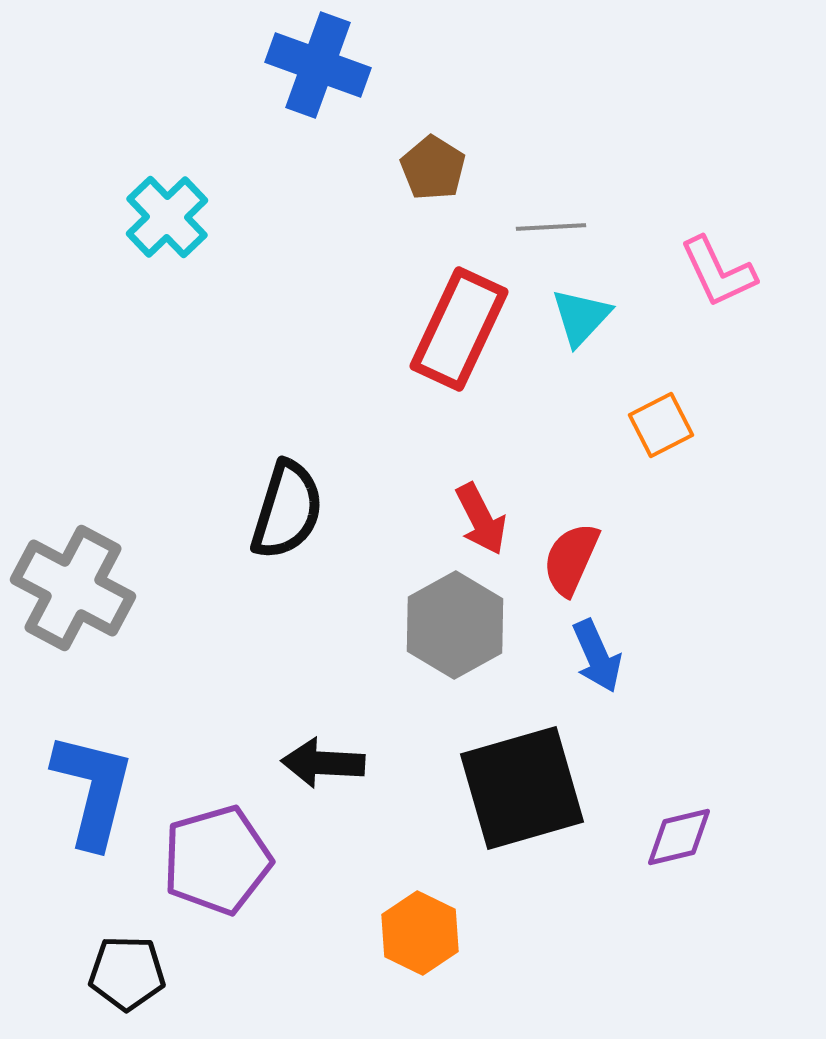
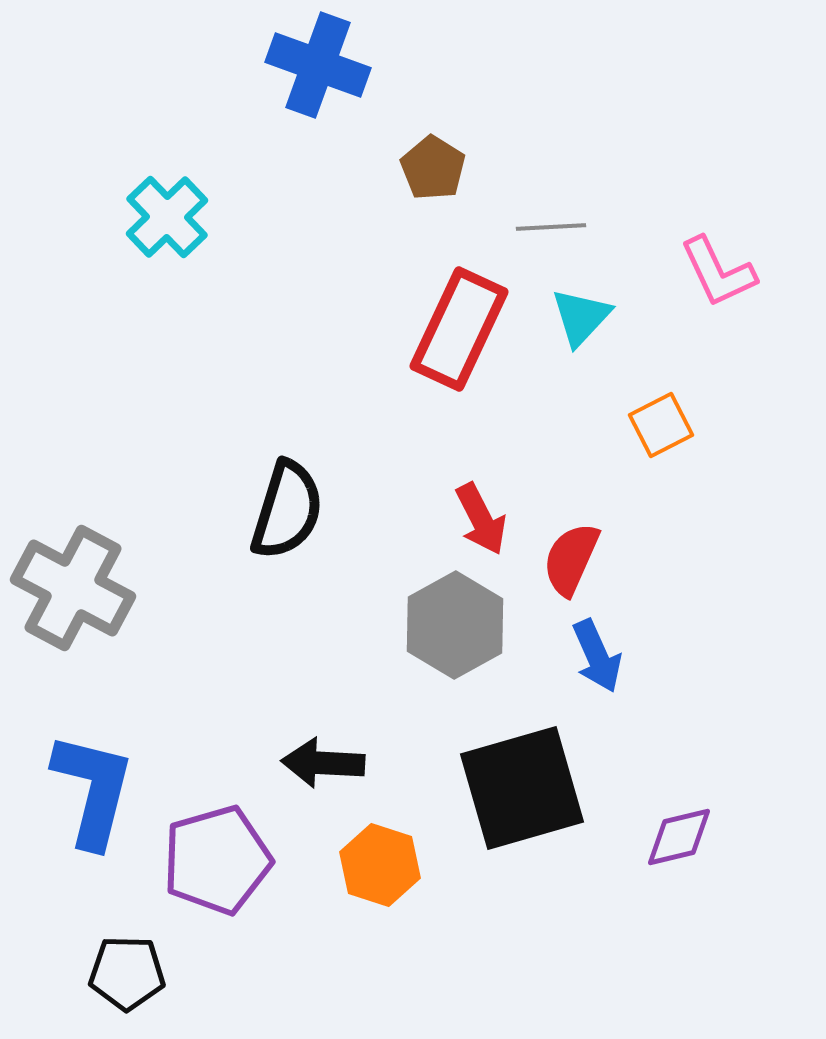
orange hexagon: moved 40 px left, 68 px up; rotated 8 degrees counterclockwise
